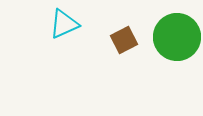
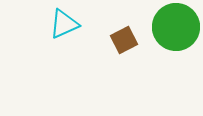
green circle: moved 1 px left, 10 px up
